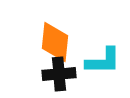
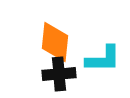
cyan L-shape: moved 2 px up
